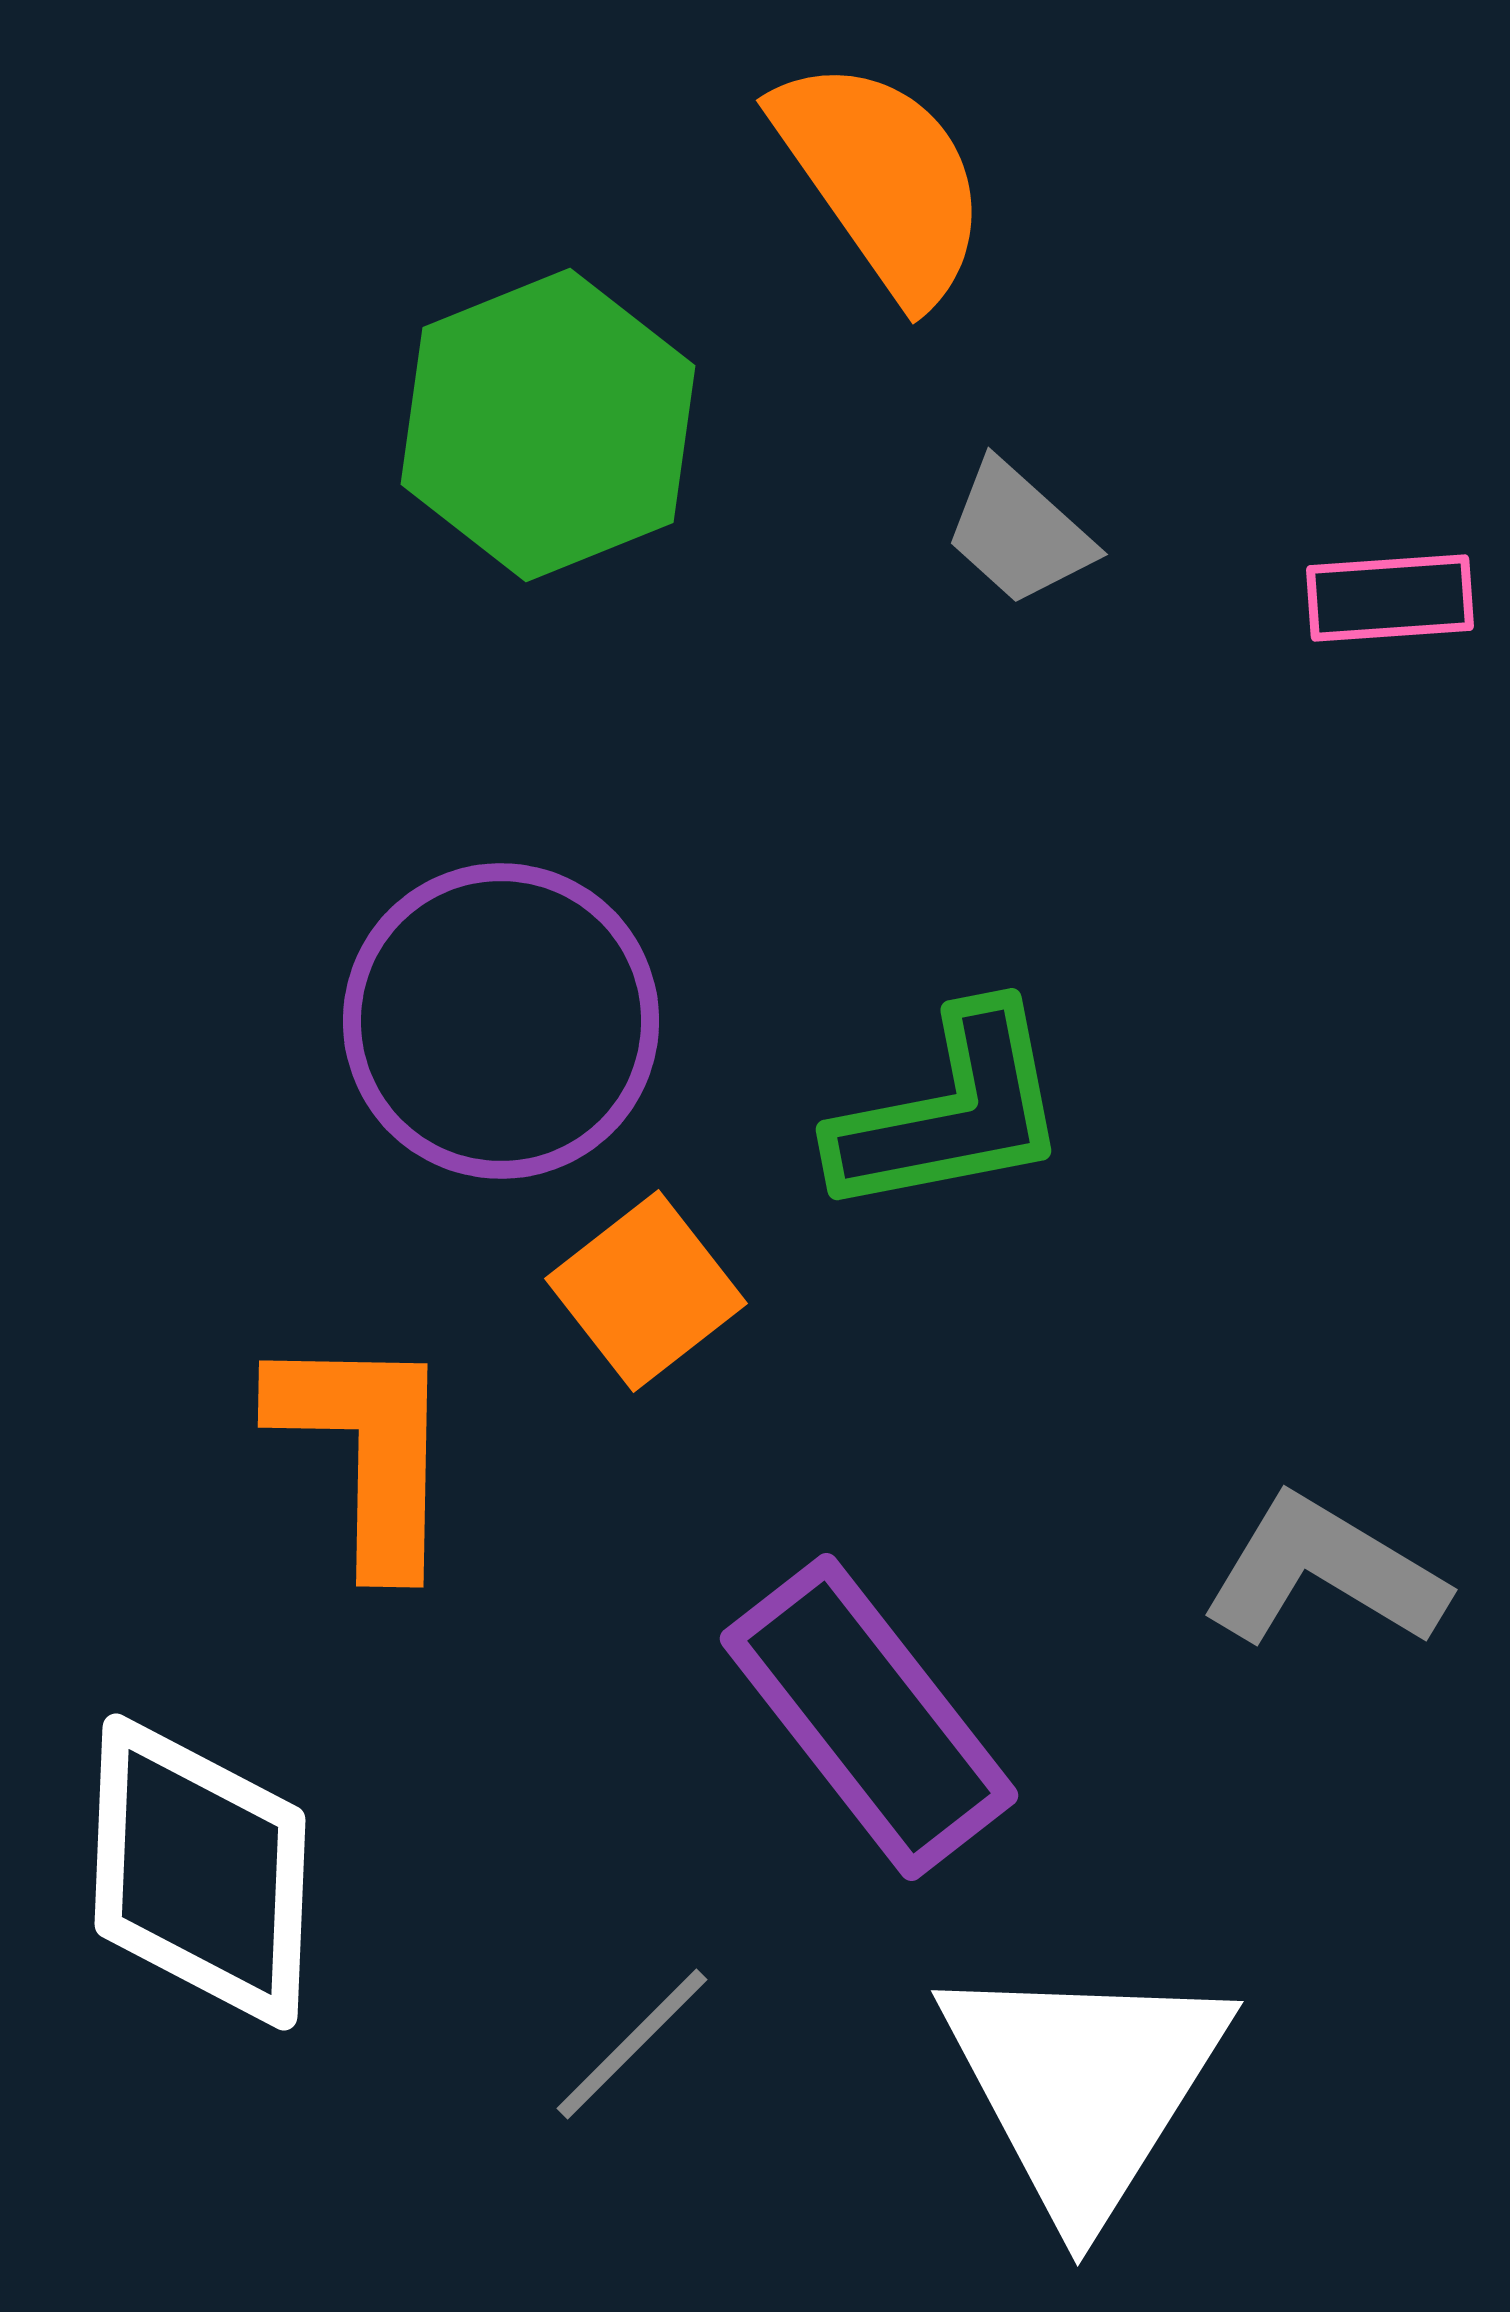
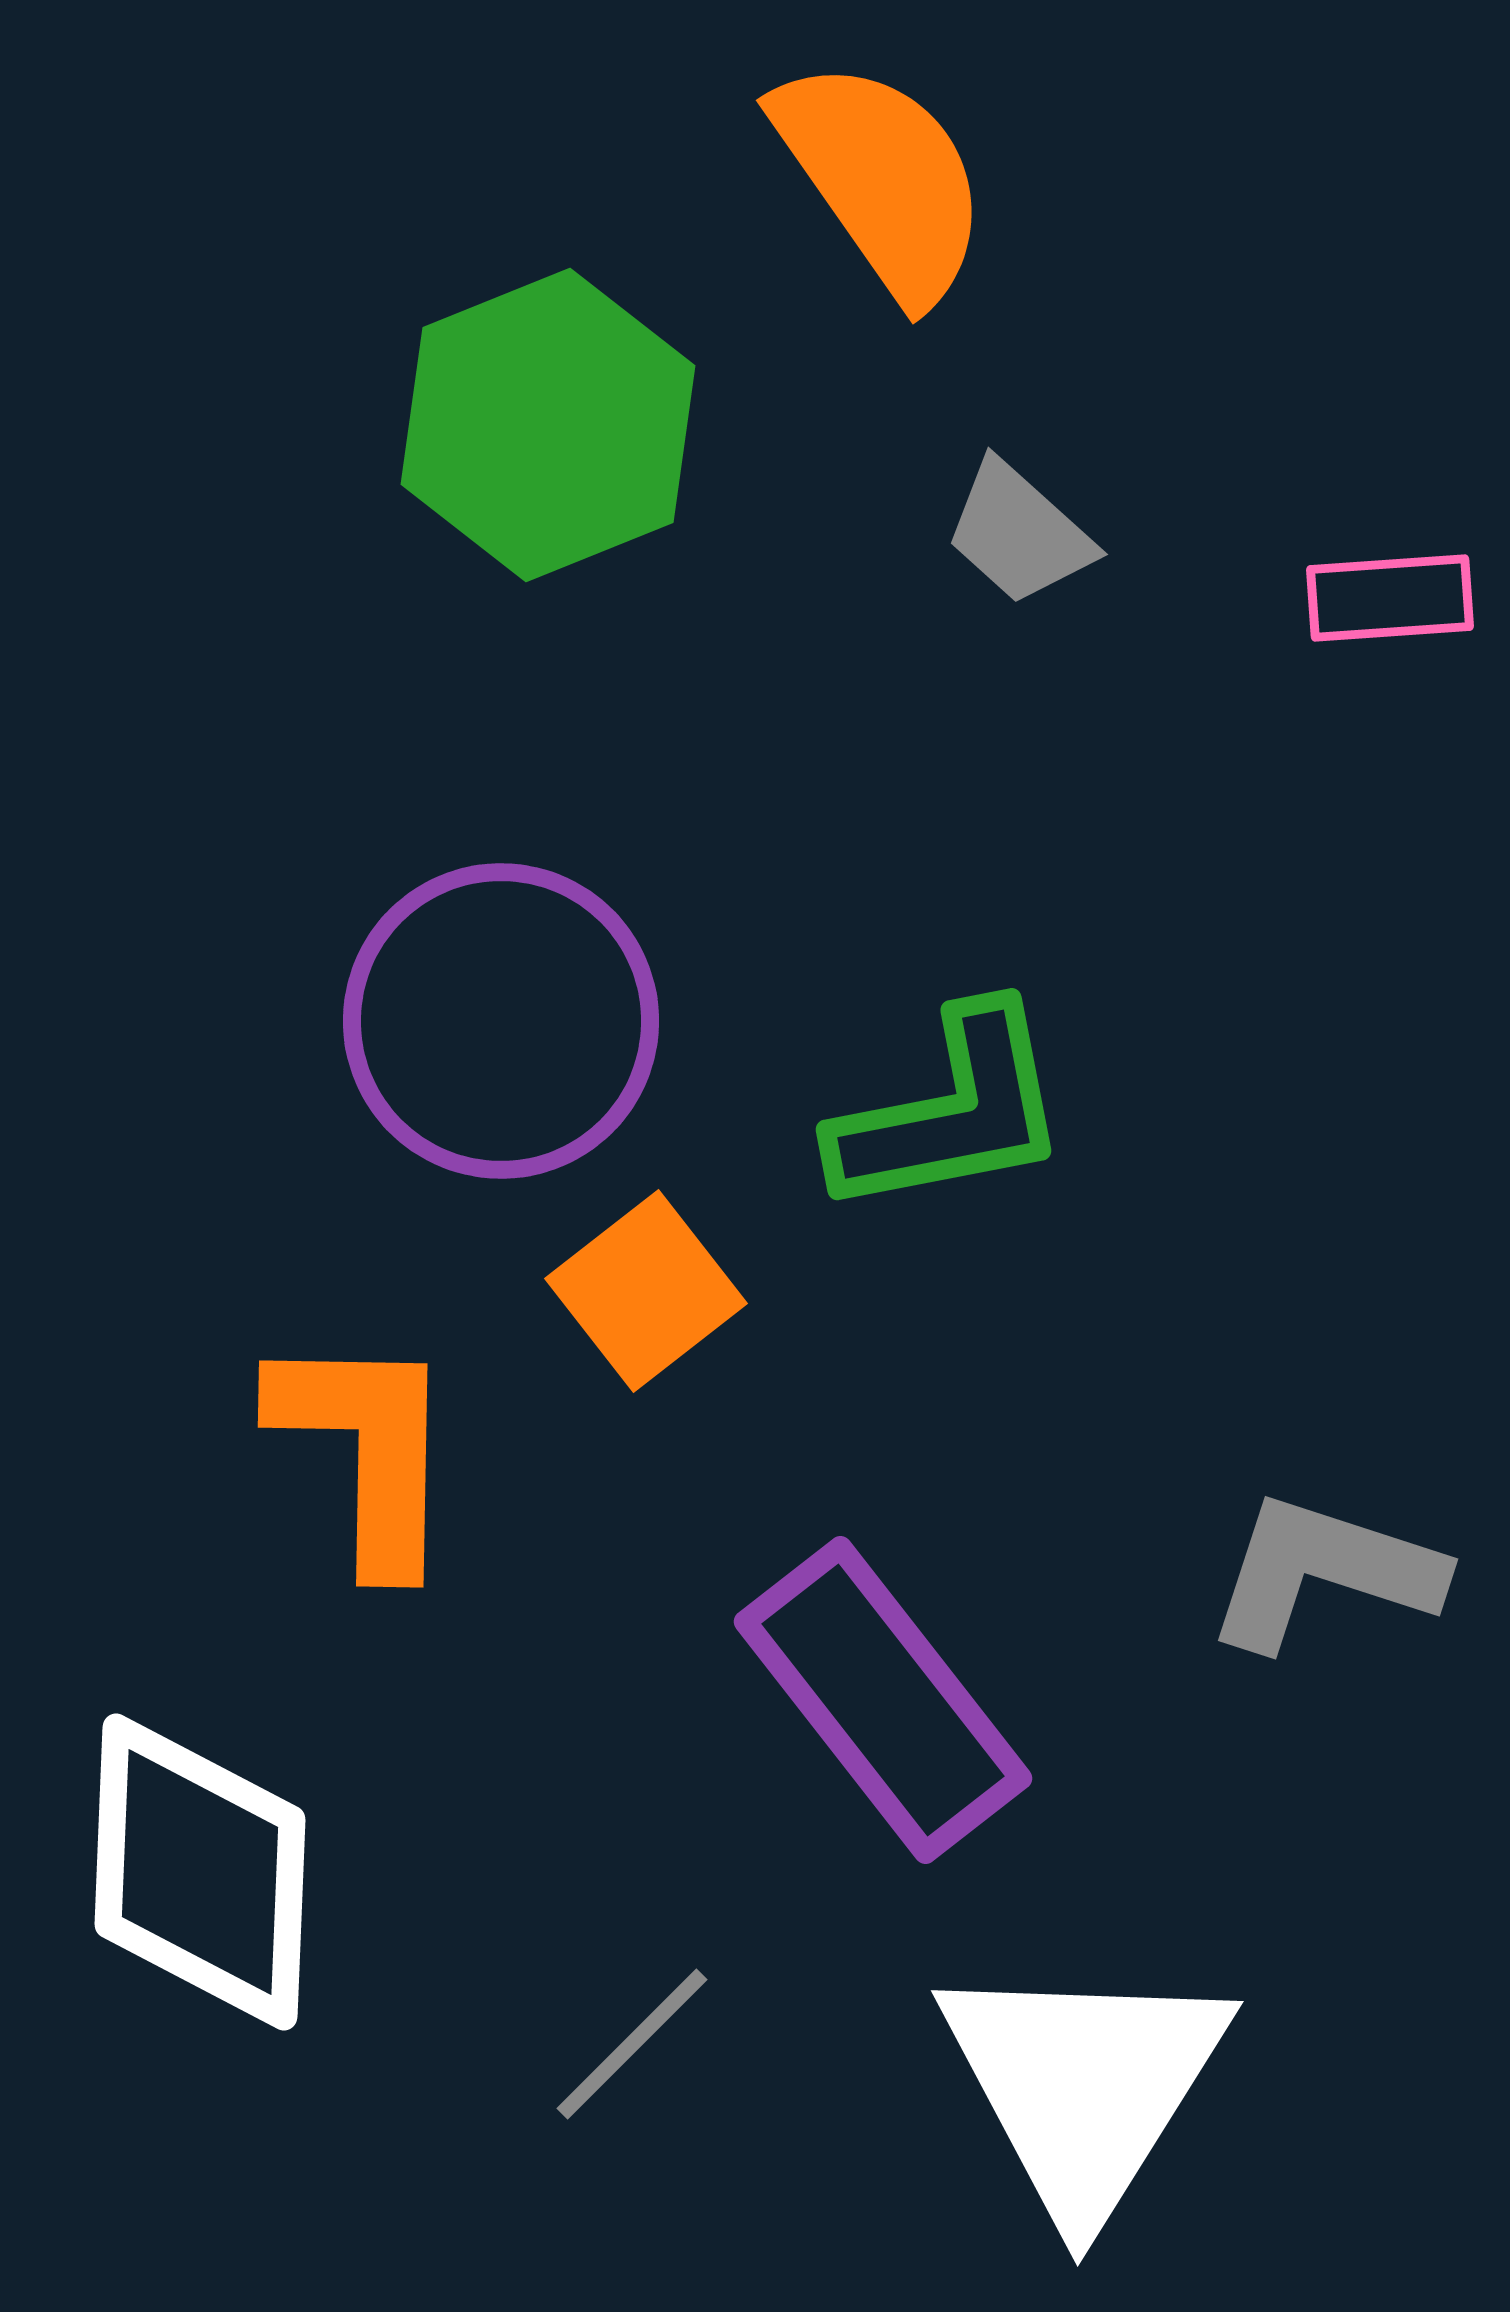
gray L-shape: rotated 13 degrees counterclockwise
purple rectangle: moved 14 px right, 17 px up
